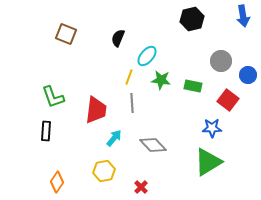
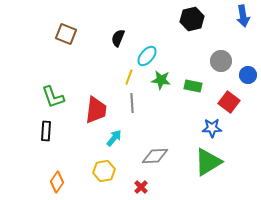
red square: moved 1 px right, 2 px down
gray diamond: moved 2 px right, 11 px down; rotated 48 degrees counterclockwise
